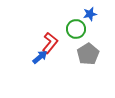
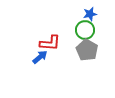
green circle: moved 9 px right, 1 px down
red L-shape: rotated 55 degrees clockwise
gray pentagon: moved 1 px left, 4 px up; rotated 10 degrees counterclockwise
